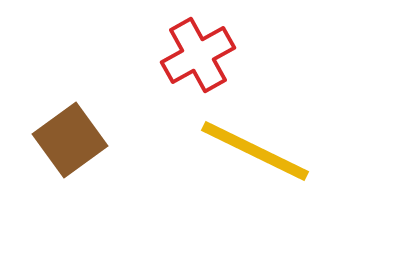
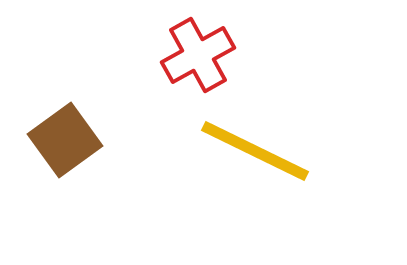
brown square: moved 5 px left
